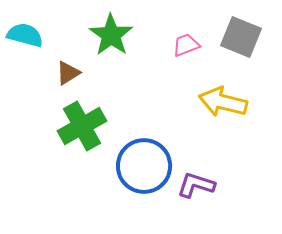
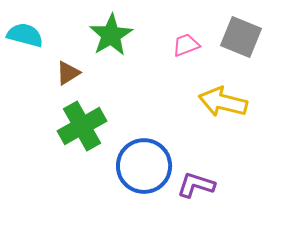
green star: rotated 6 degrees clockwise
